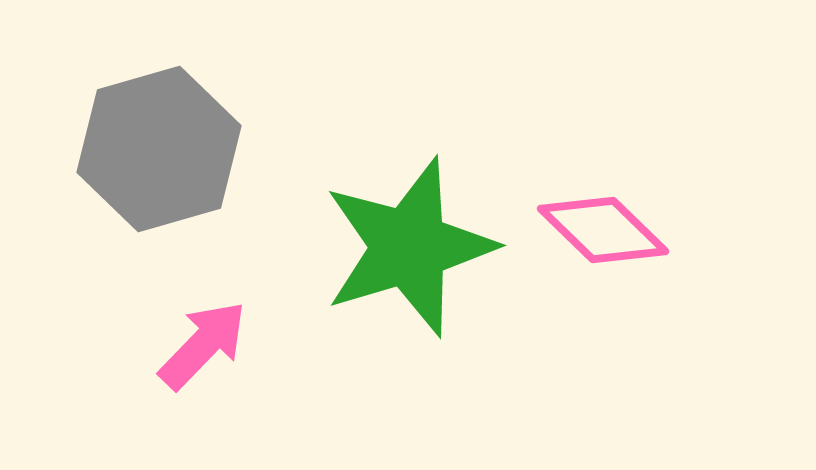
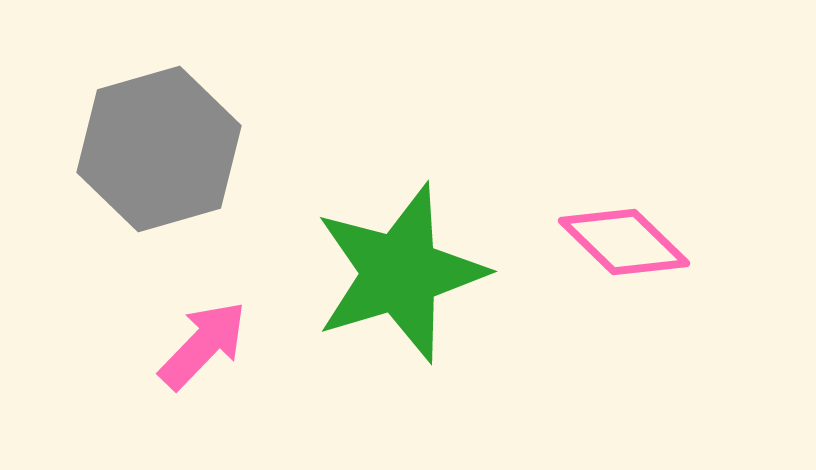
pink diamond: moved 21 px right, 12 px down
green star: moved 9 px left, 26 px down
